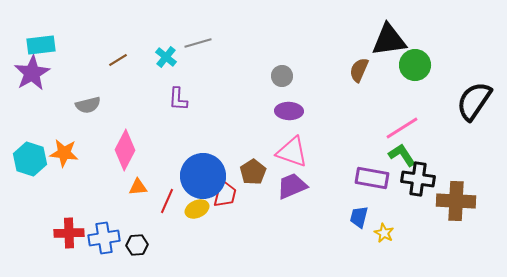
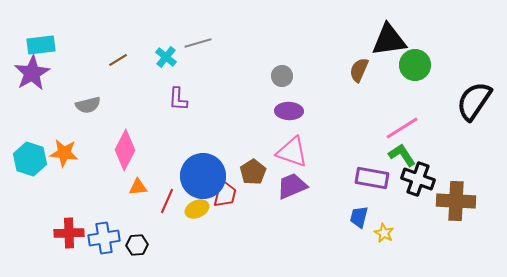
black cross: rotated 12 degrees clockwise
